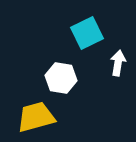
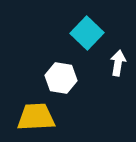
cyan square: rotated 20 degrees counterclockwise
yellow trapezoid: rotated 12 degrees clockwise
